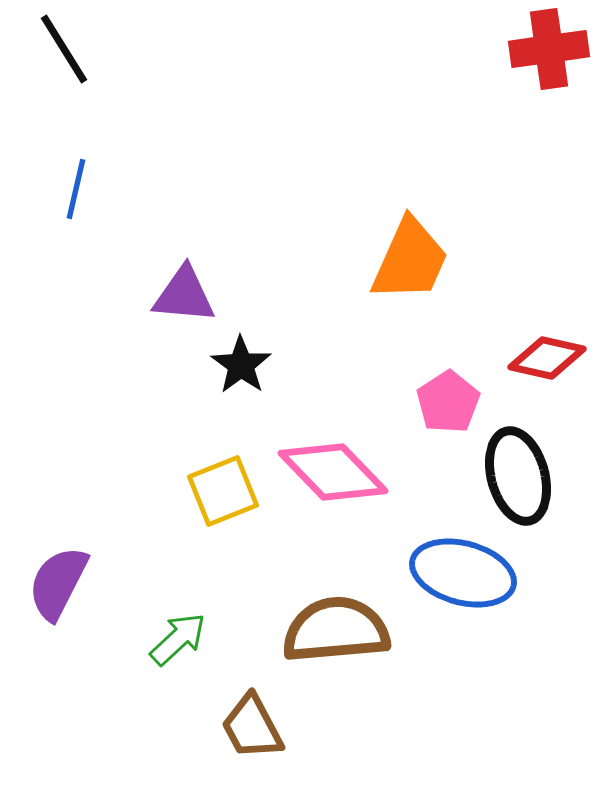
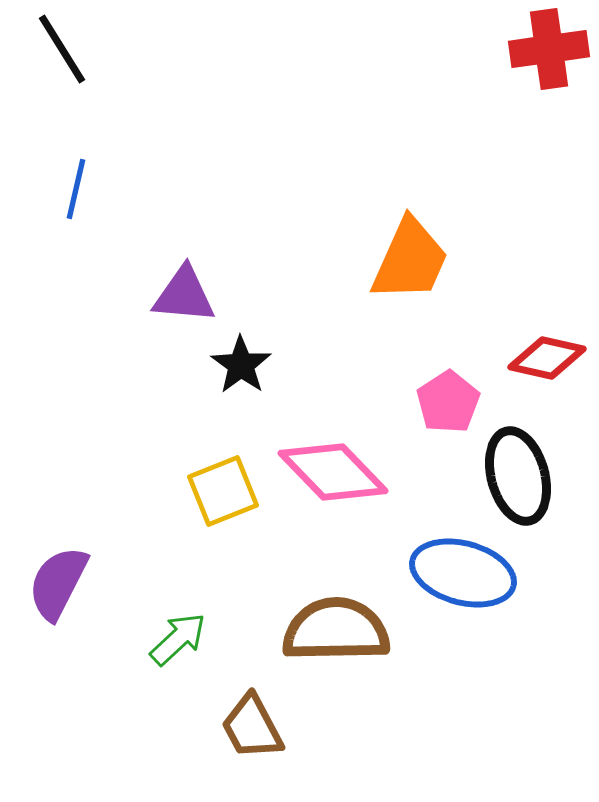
black line: moved 2 px left
brown semicircle: rotated 4 degrees clockwise
